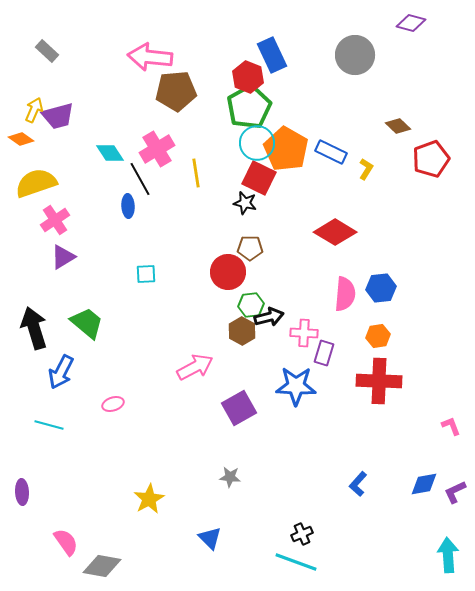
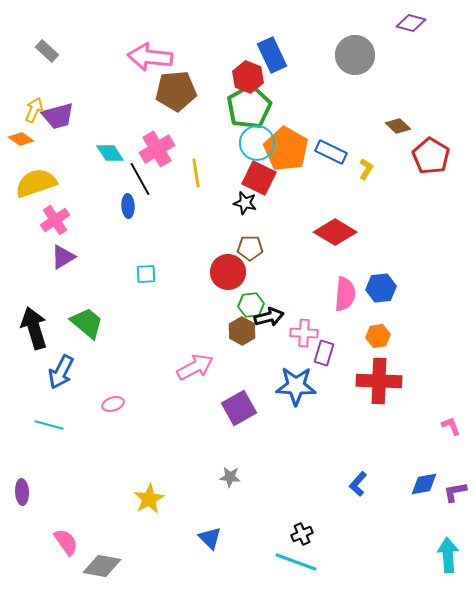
red pentagon at (431, 159): moved 3 px up; rotated 21 degrees counterclockwise
purple L-shape at (455, 492): rotated 15 degrees clockwise
